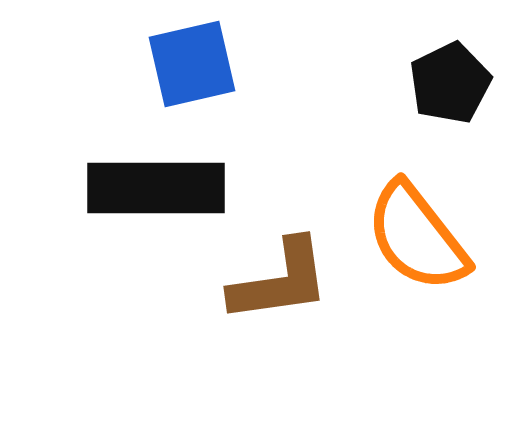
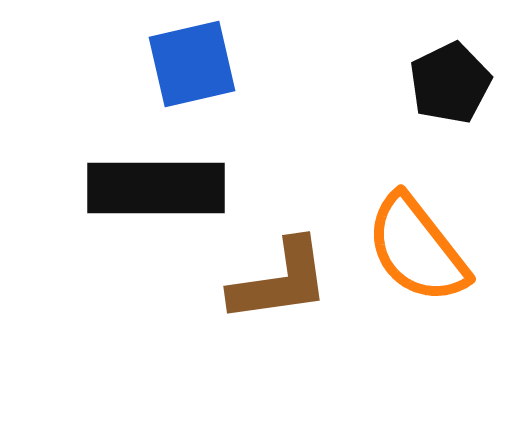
orange semicircle: moved 12 px down
